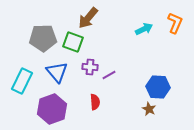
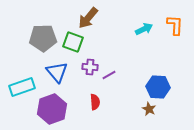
orange L-shape: moved 2 px down; rotated 20 degrees counterclockwise
cyan rectangle: moved 6 px down; rotated 45 degrees clockwise
